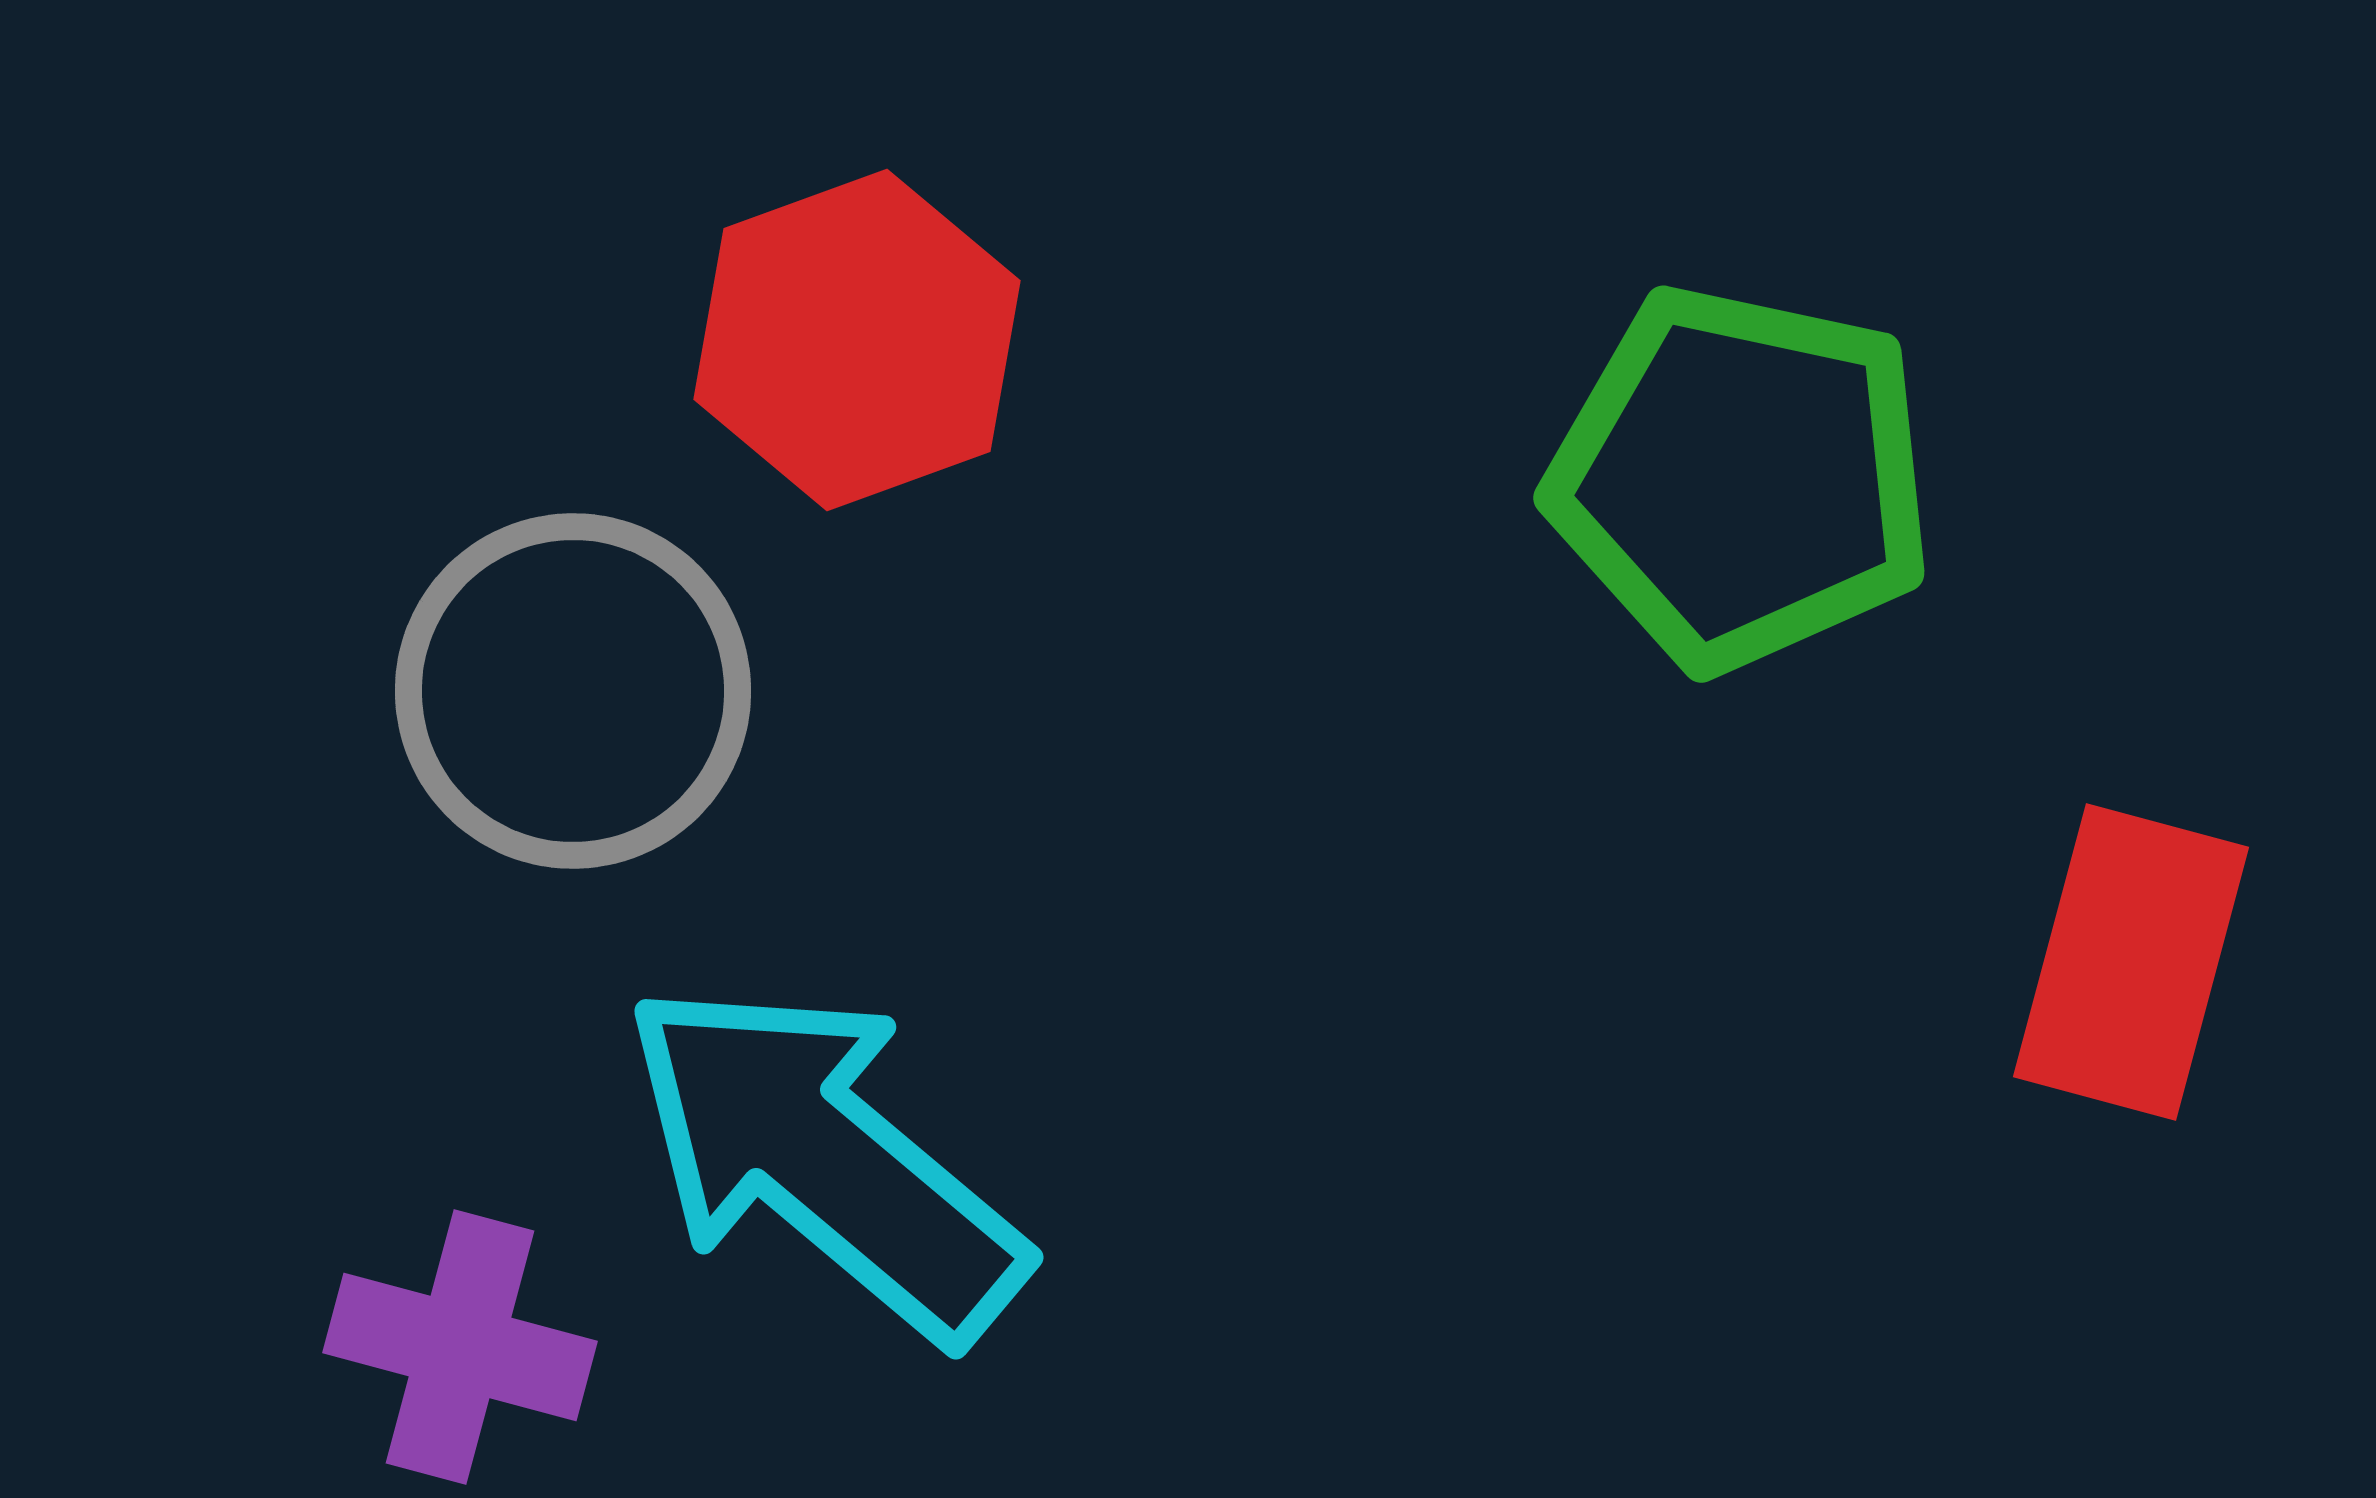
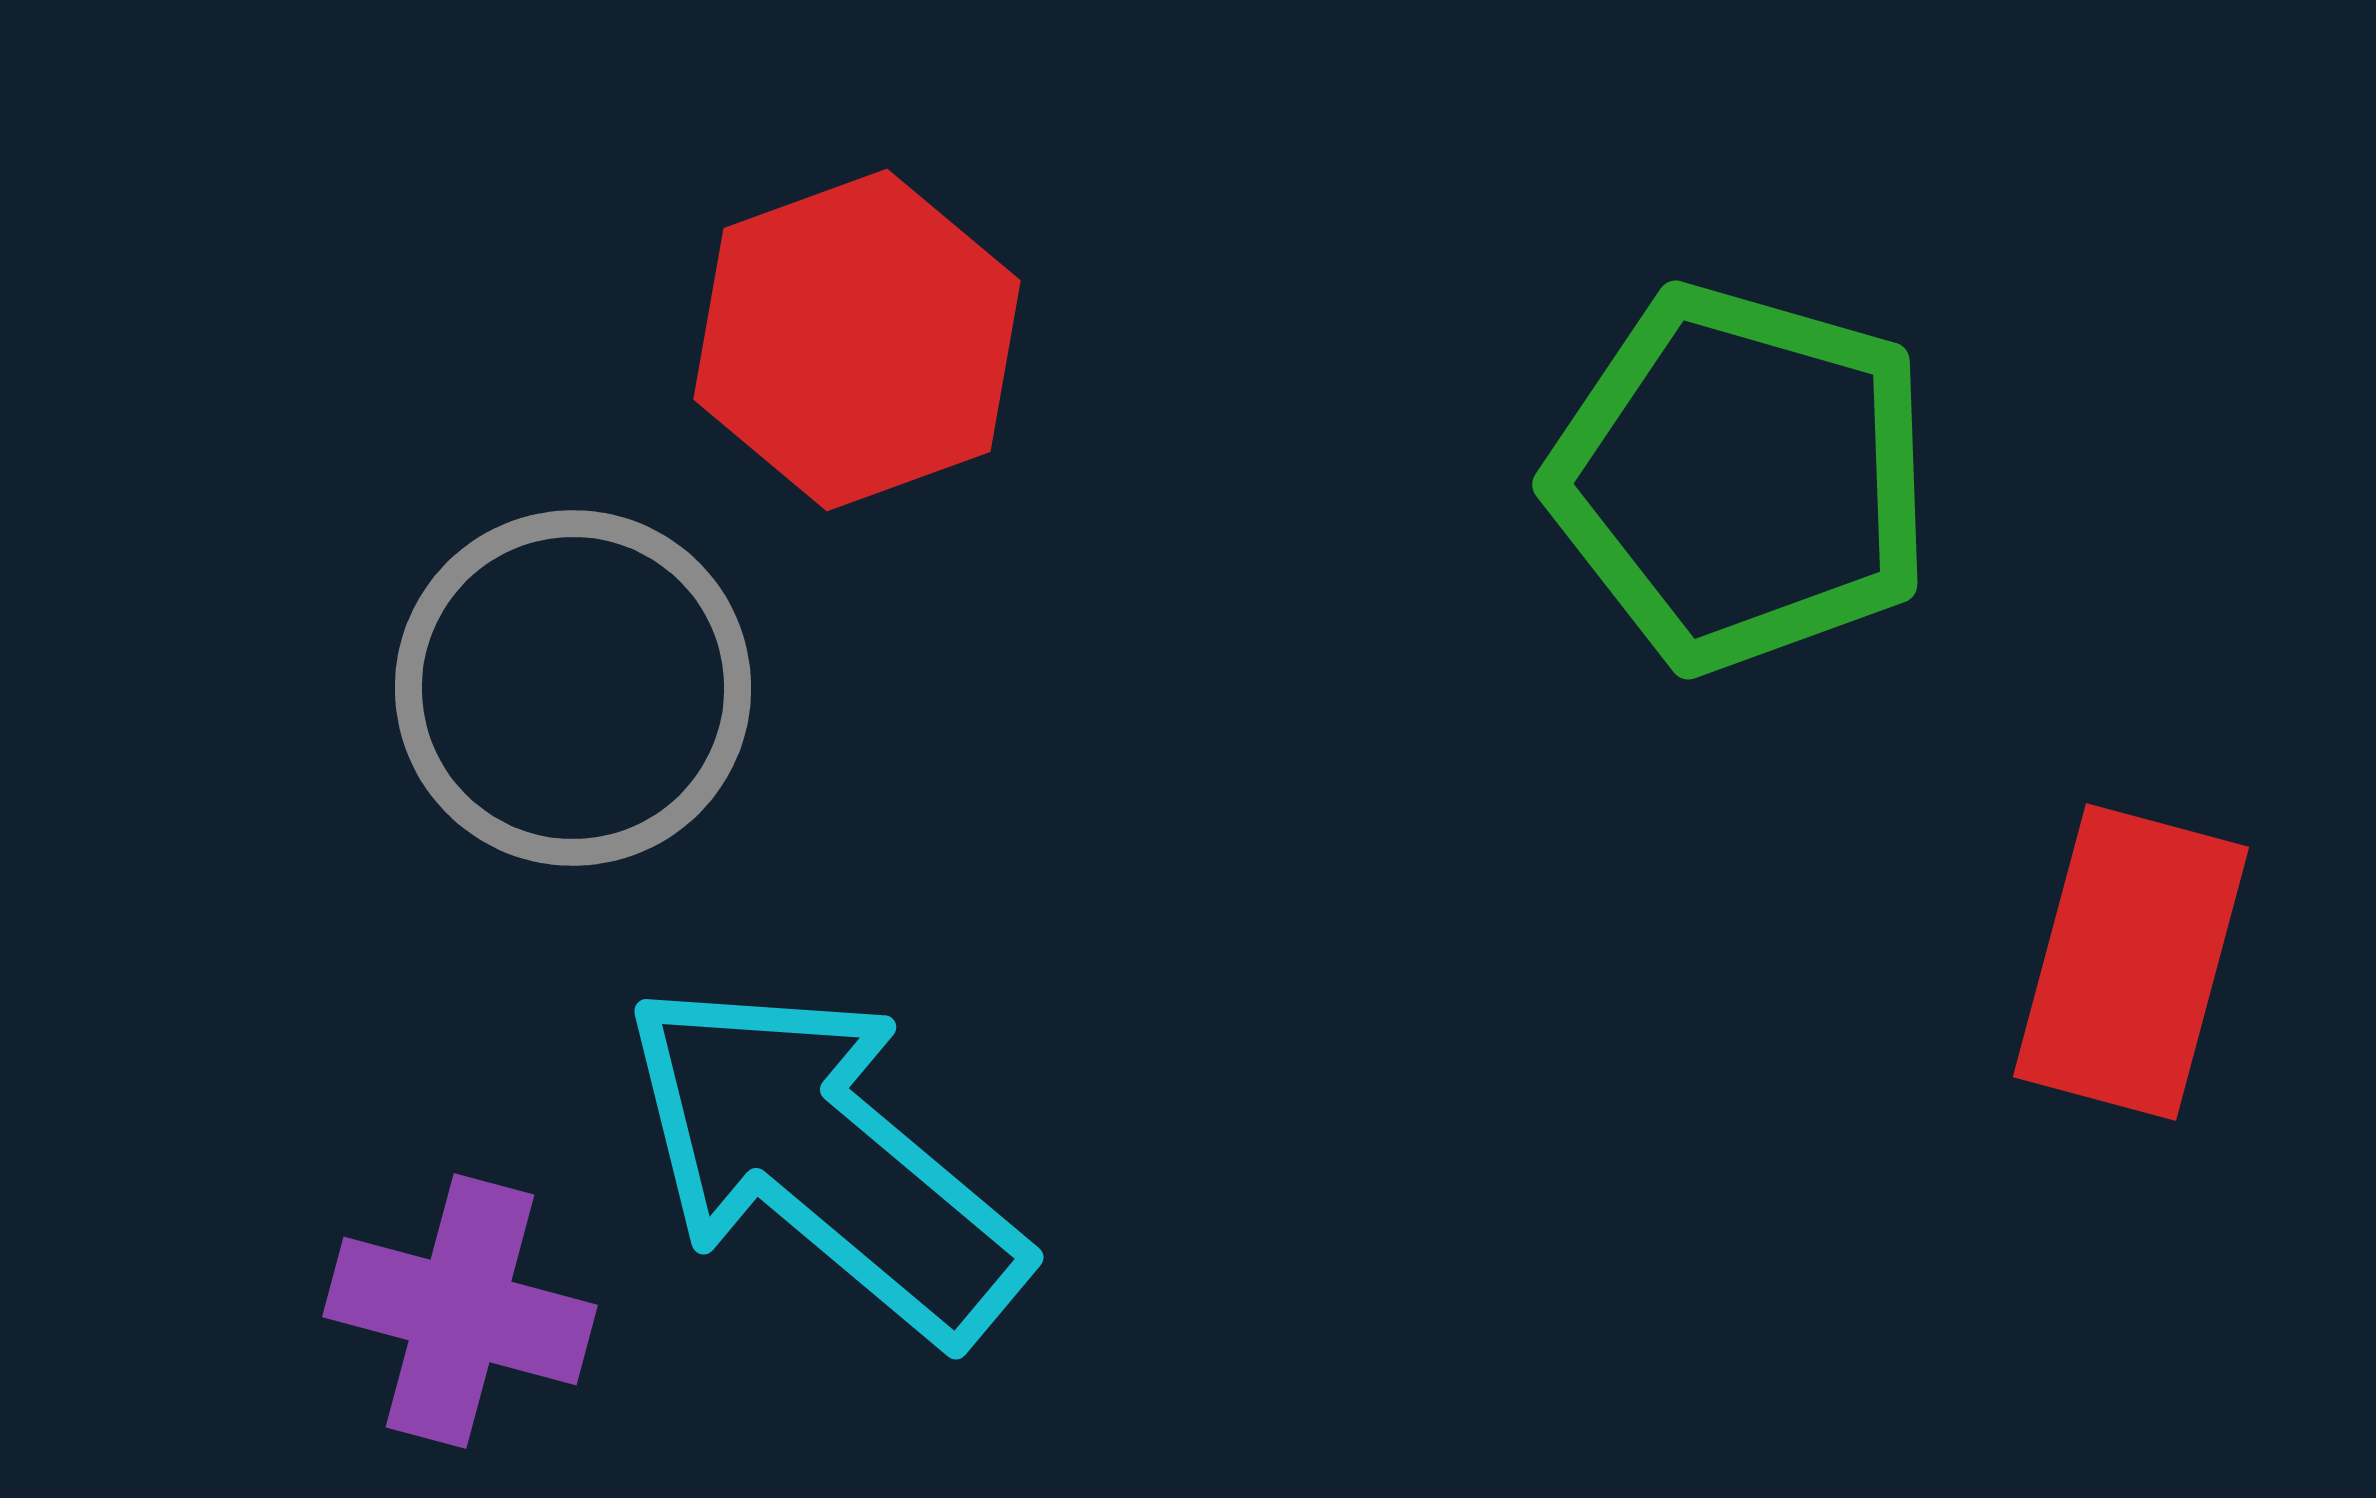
green pentagon: rotated 4 degrees clockwise
gray circle: moved 3 px up
purple cross: moved 36 px up
